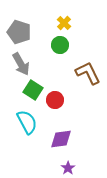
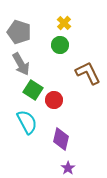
red circle: moved 1 px left
purple diamond: rotated 70 degrees counterclockwise
